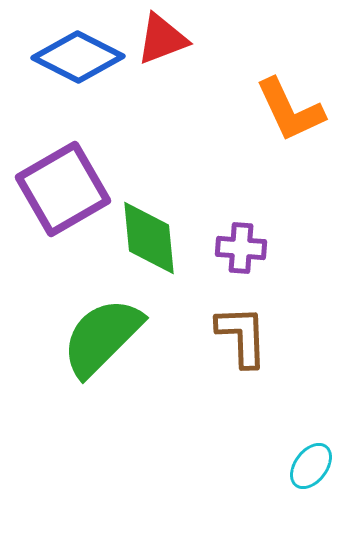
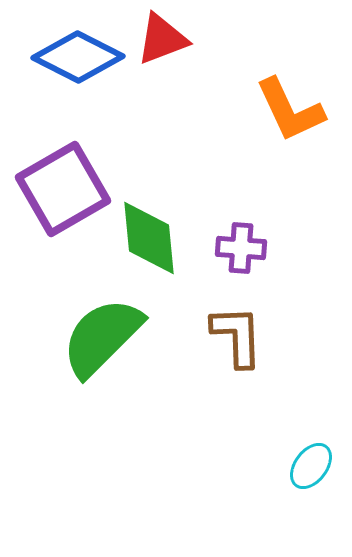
brown L-shape: moved 5 px left
